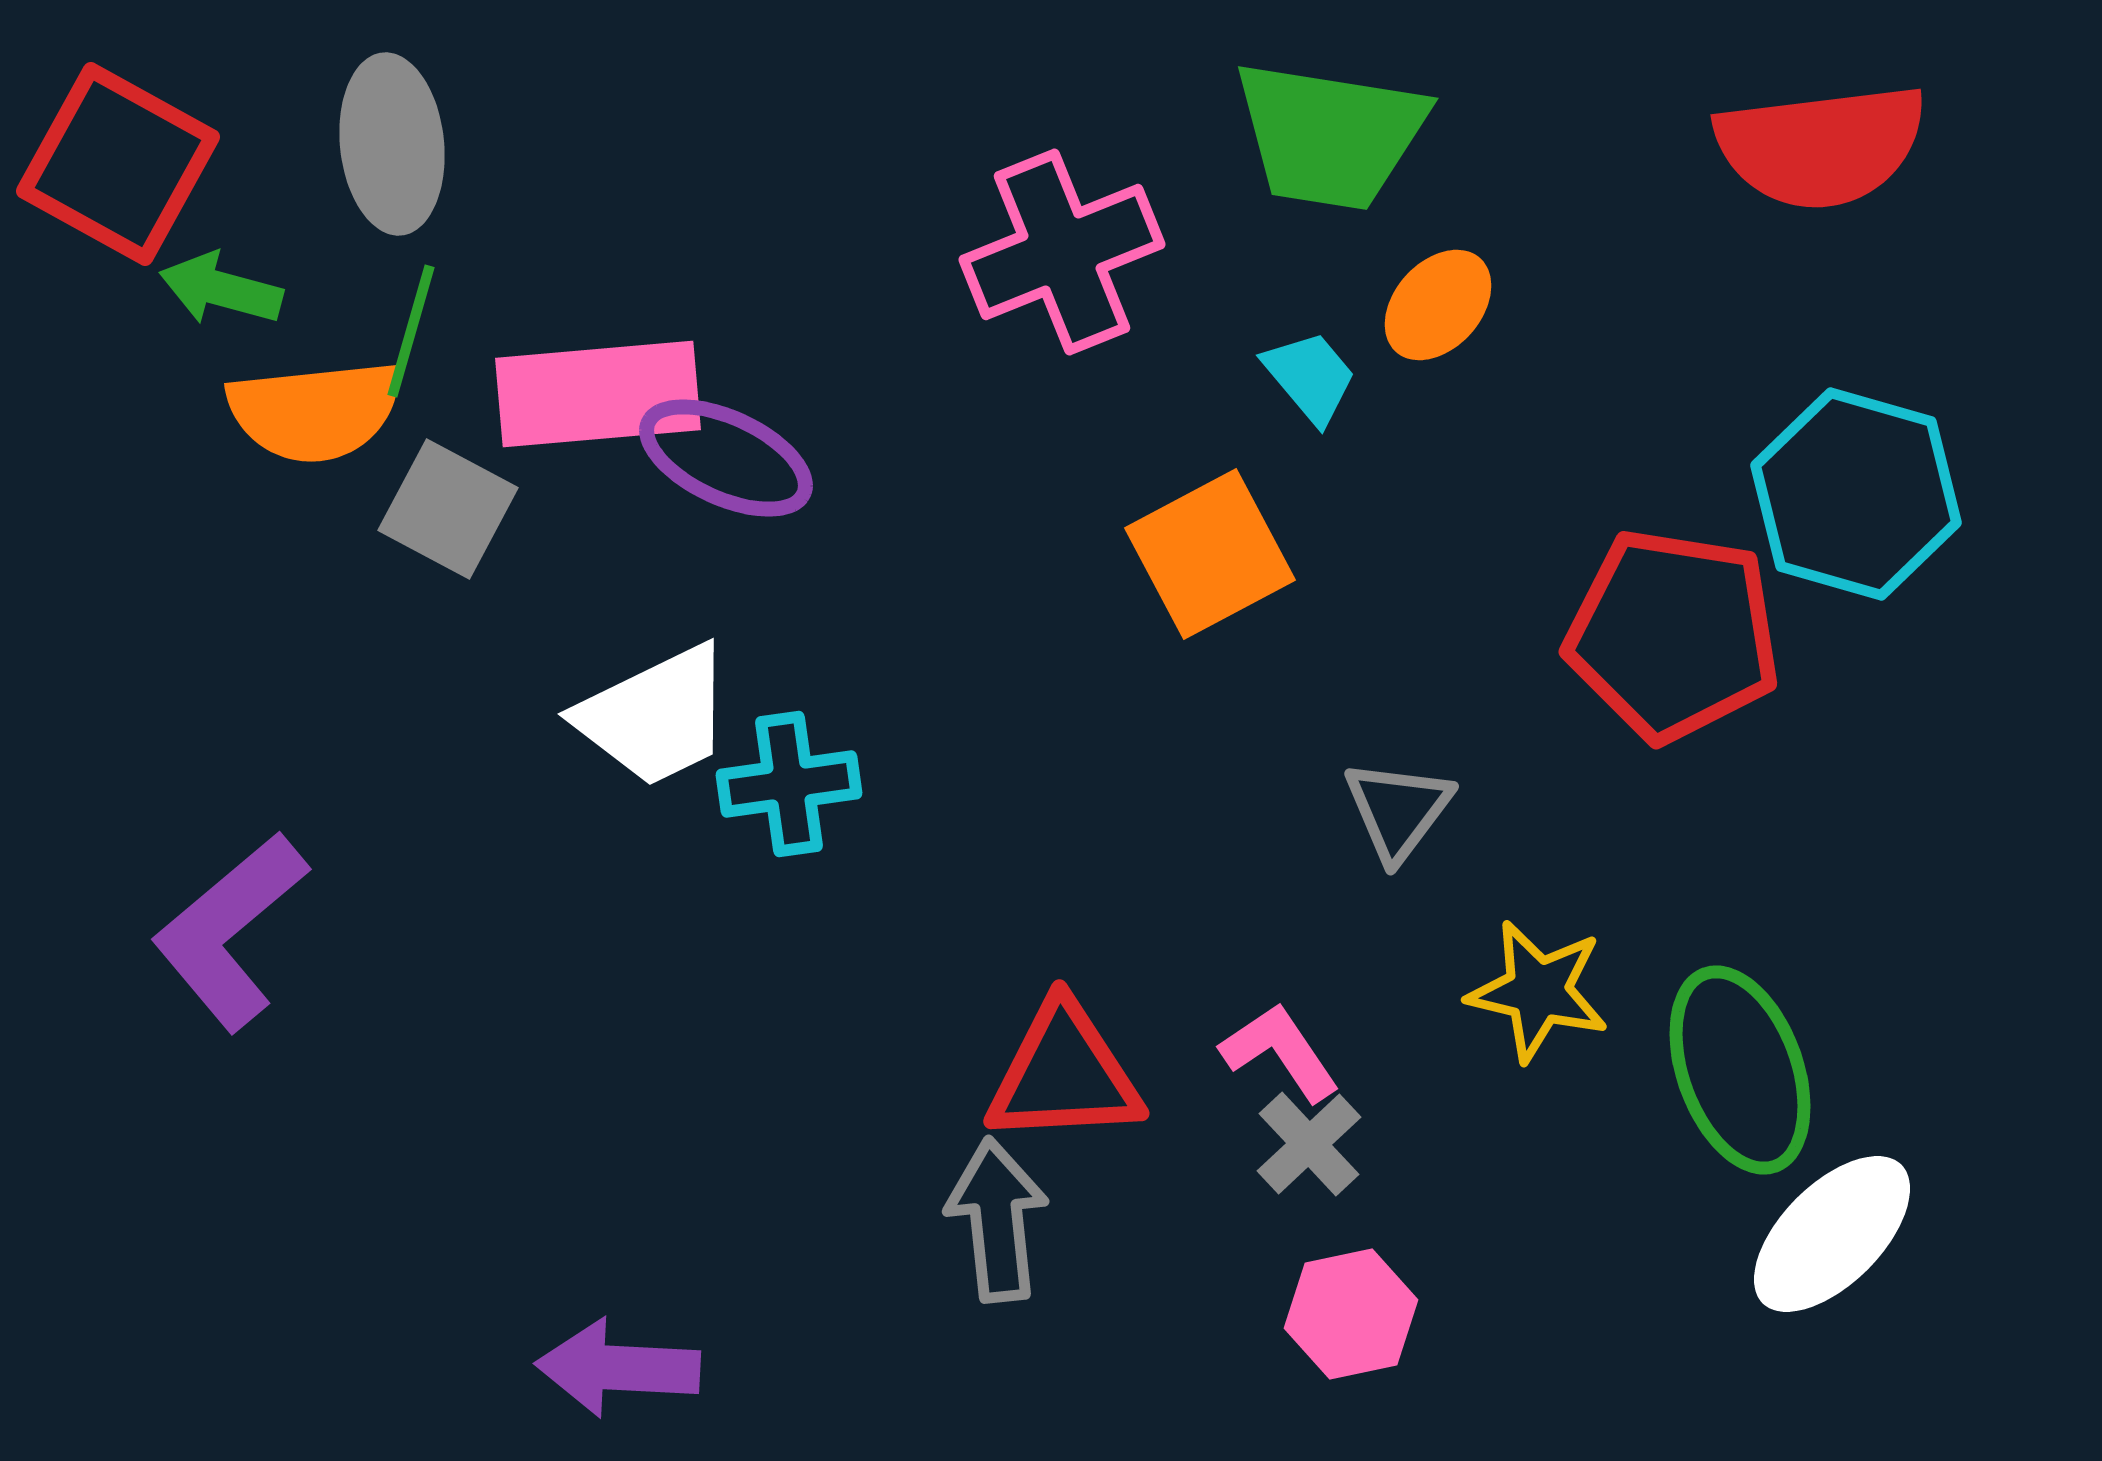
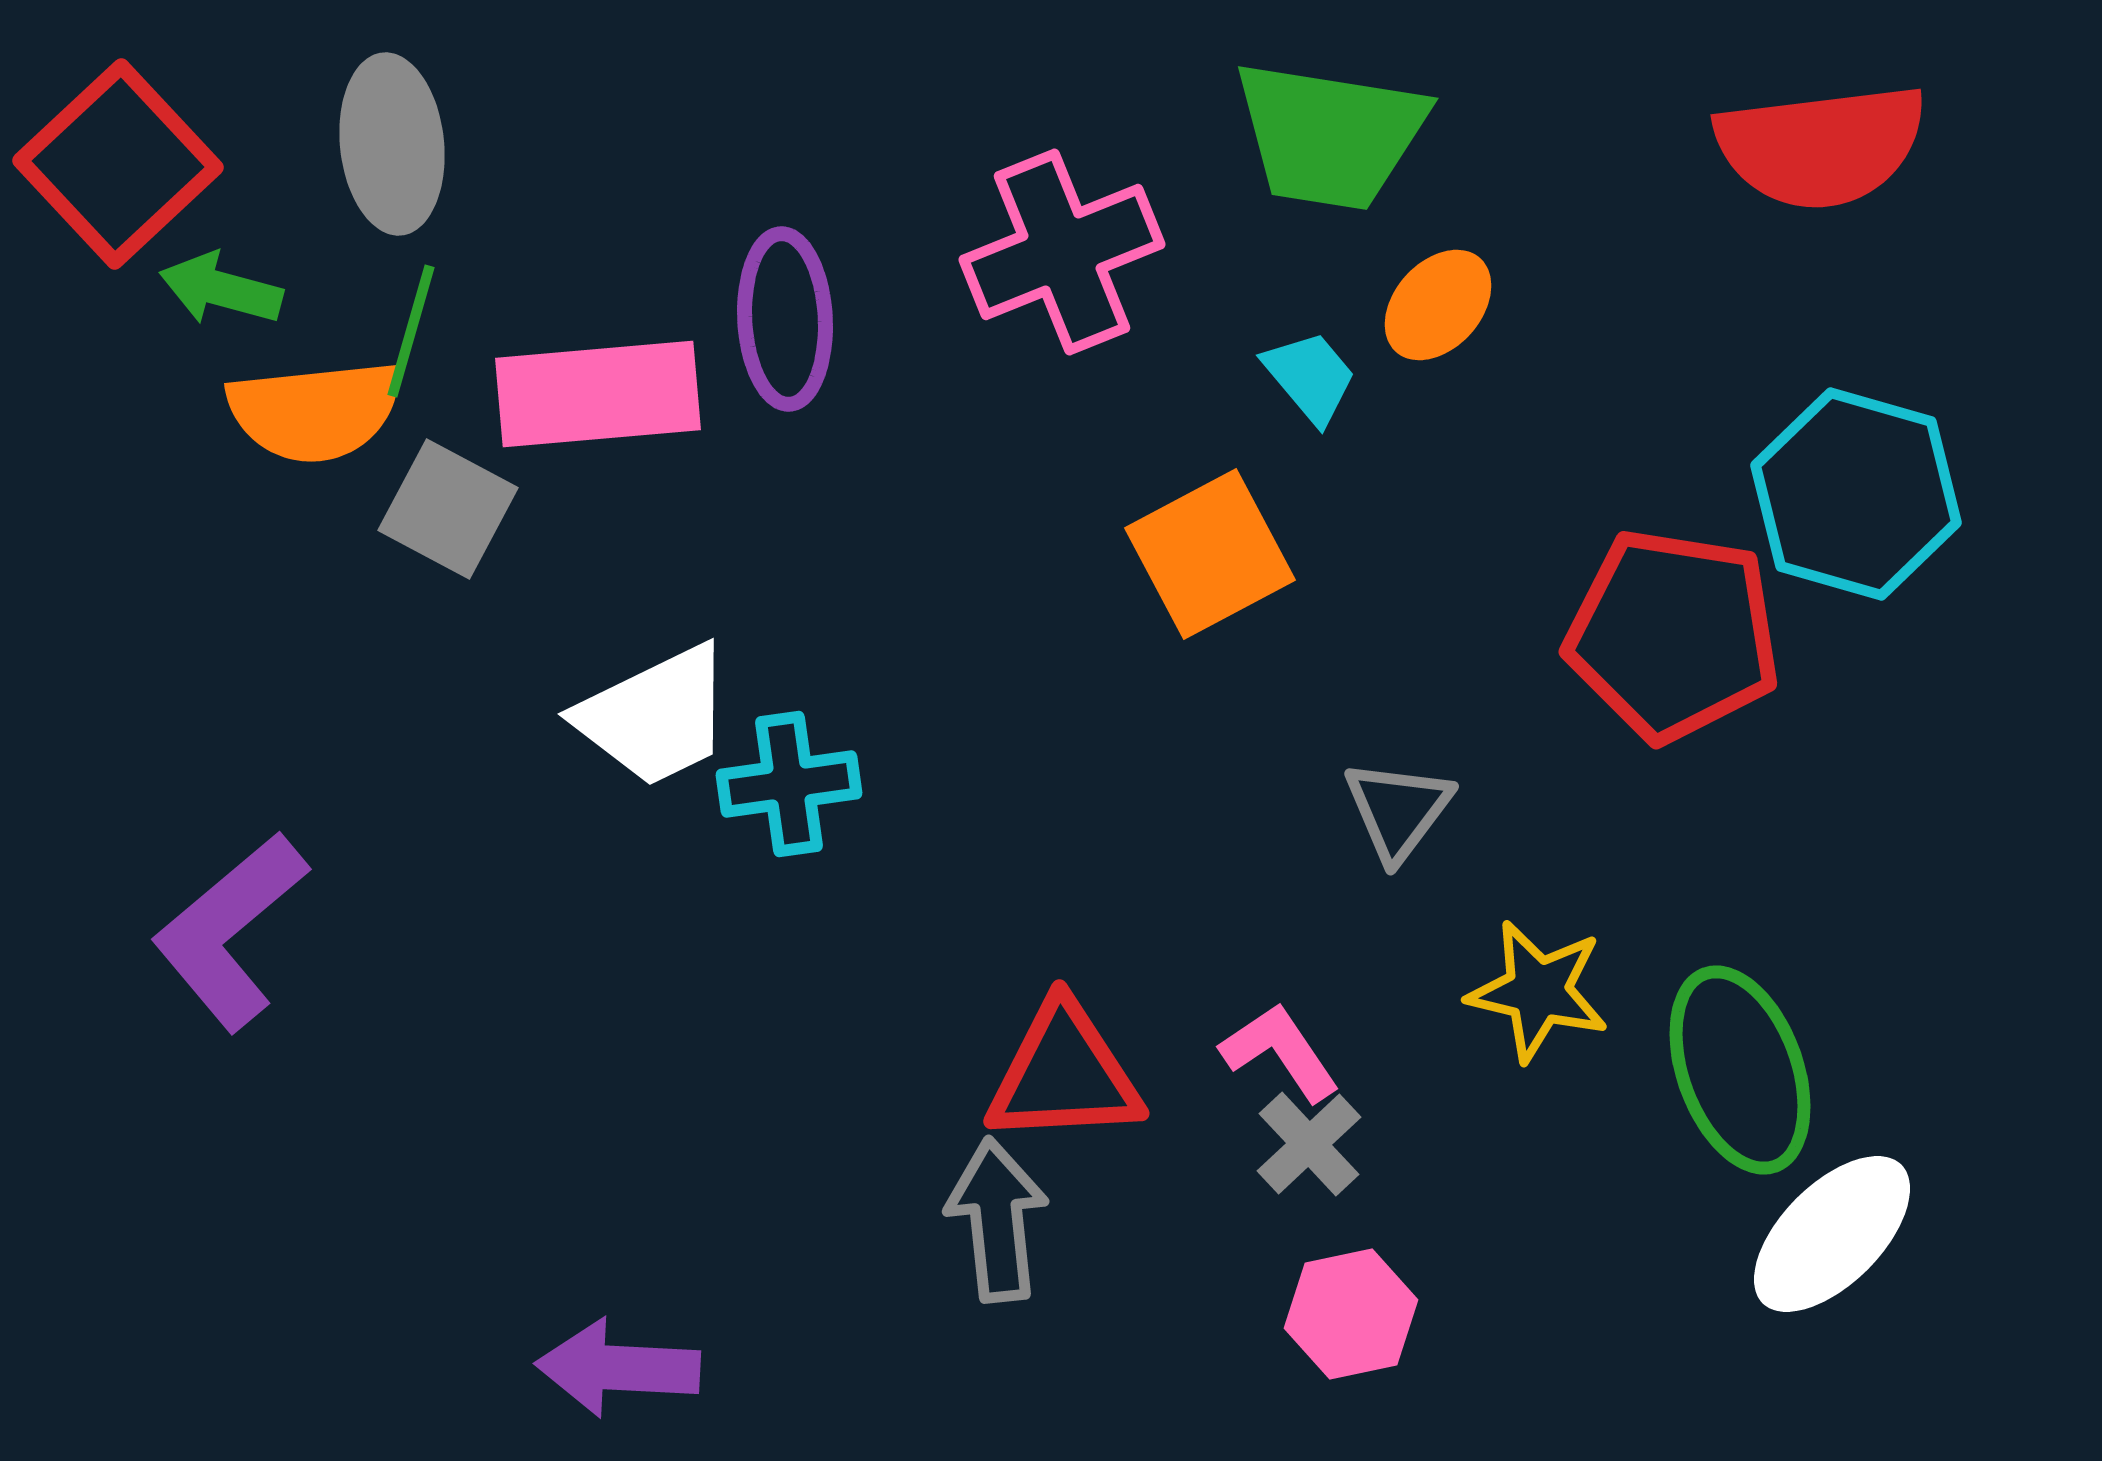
red square: rotated 18 degrees clockwise
purple ellipse: moved 59 px right, 139 px up; rotated 62 degrees clockwise
